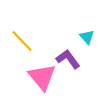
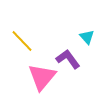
pink triangle: rotated 20 degrees clockwise
